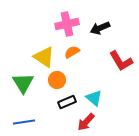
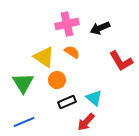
orange semicircle: rotated 63 degrees clockwise
blue line: rotated 15 degrees counterclockwise
